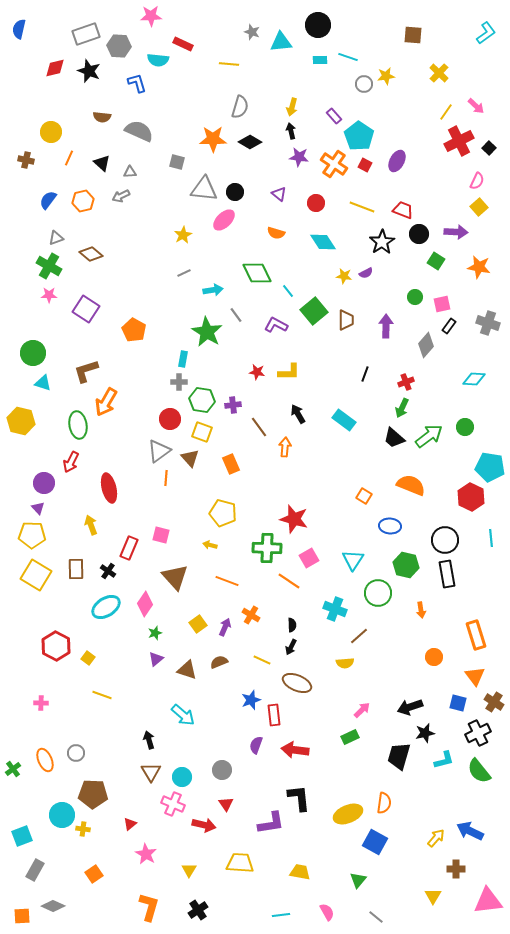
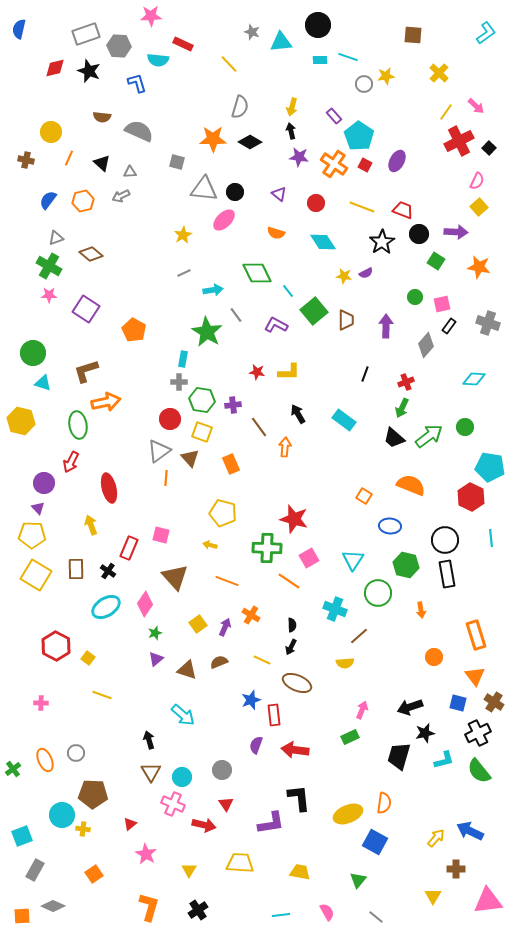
yellow line at (229, 64): rotated 42 degrees clockwise
orange arrow at (106, 402): rotated 132 degrees counterclockwise
pink arrow at (362, 710): rotated 24 degrees counterclockwise
